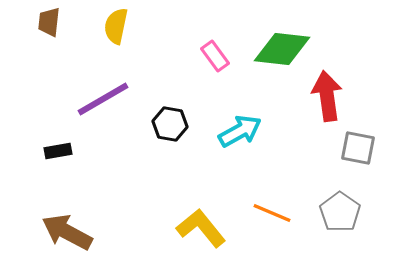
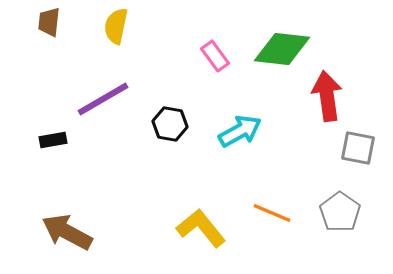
black rectangle: moved 5 px left, 11 px up
